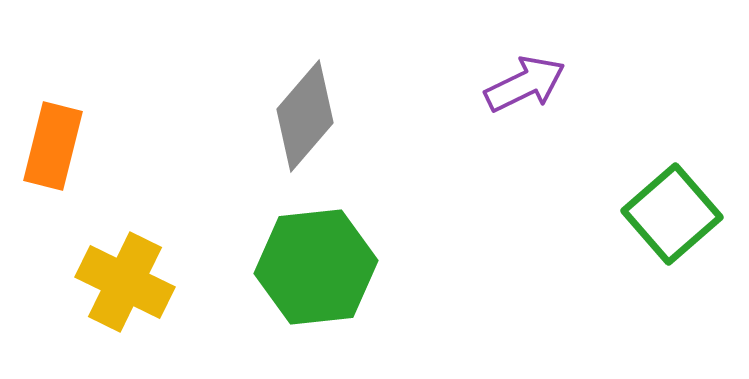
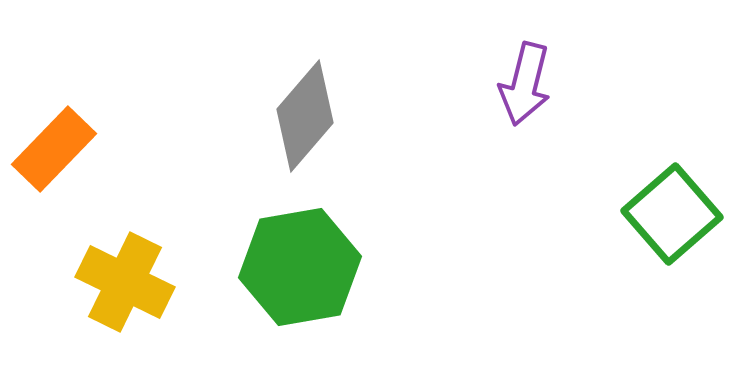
purple arrow: rotated 130 degrees clockwise
orange rectangle: moved 1 px right, 3 px down; rotated 30 degrees clockwise
green hexagon: moved 16 px left; rotated 4 degrees counterclockwise
